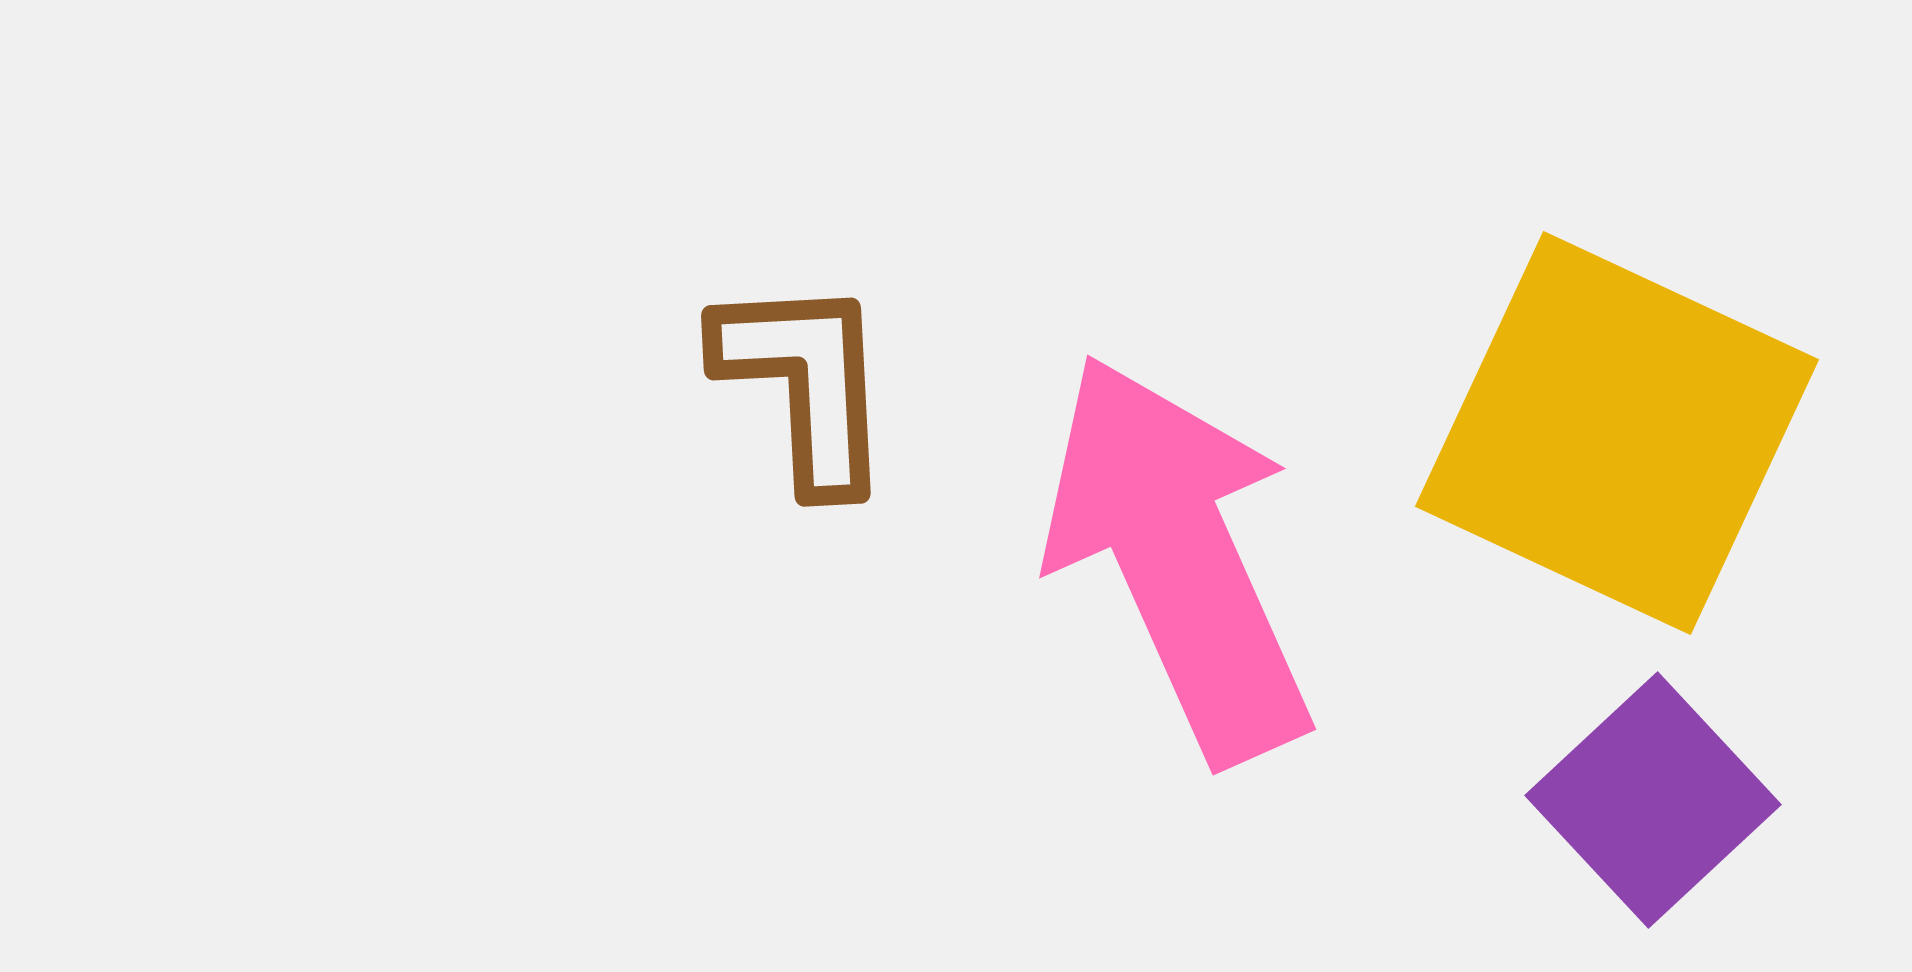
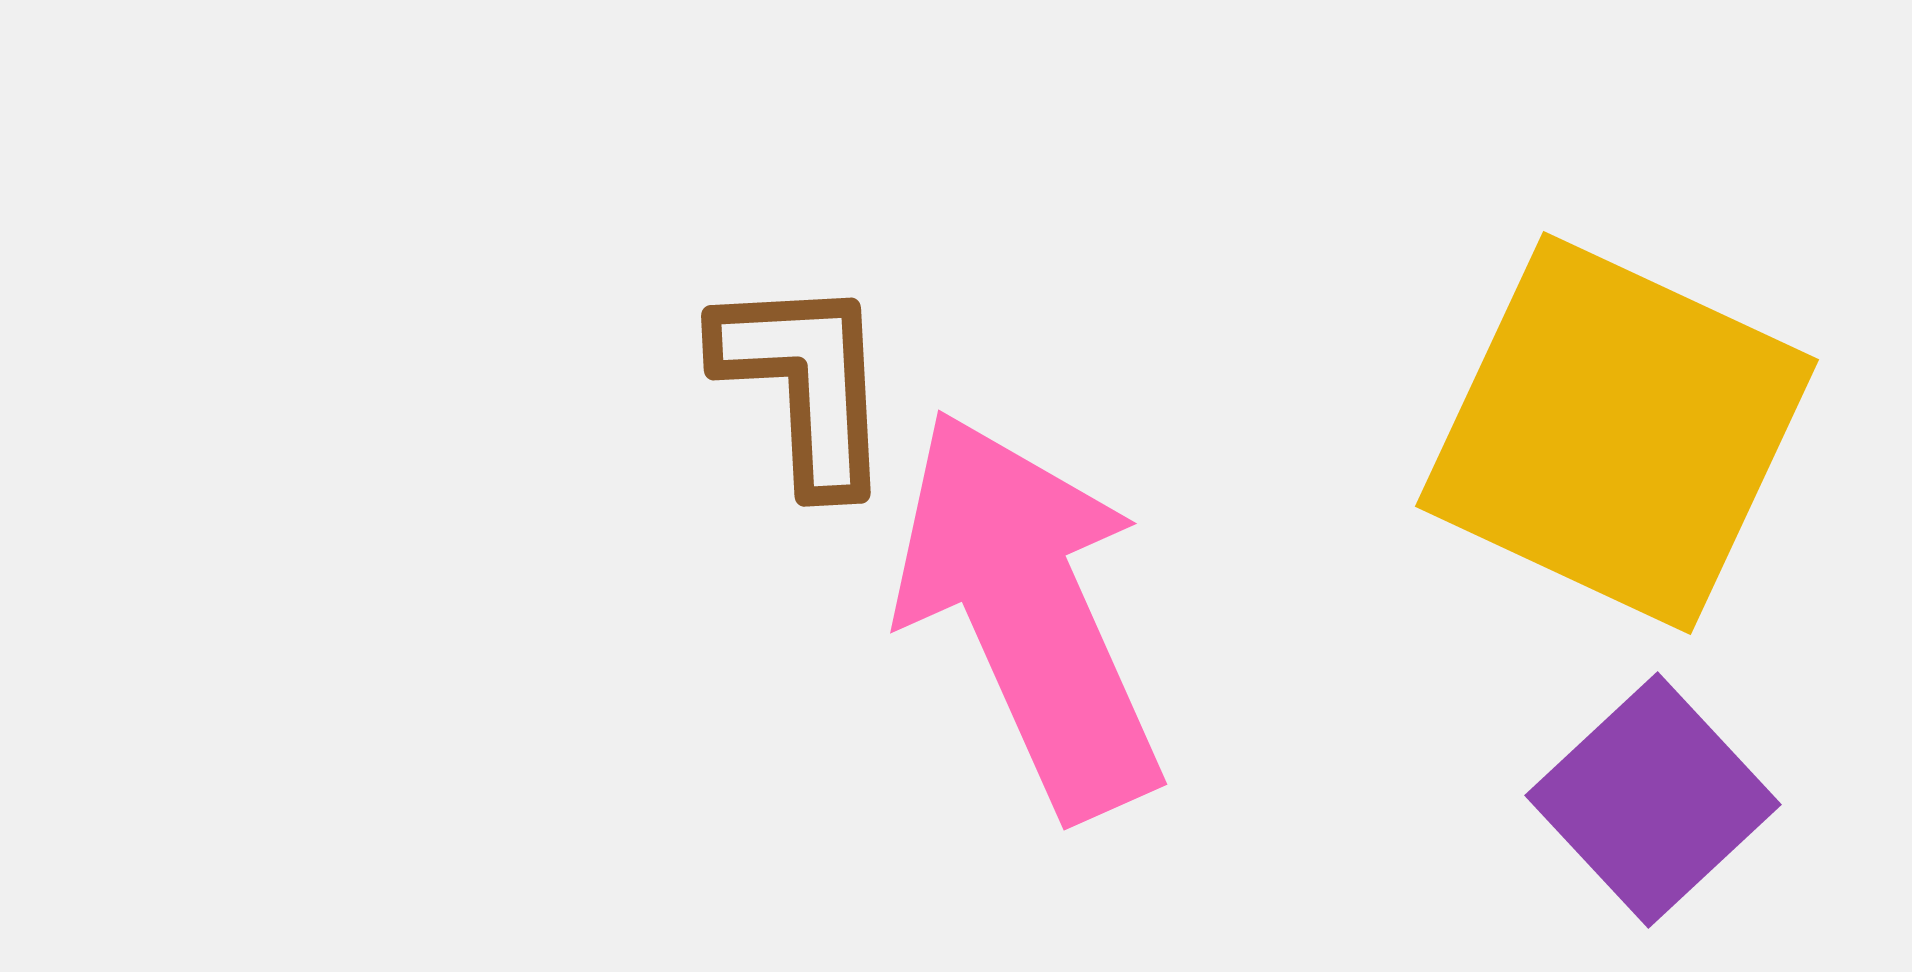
pink arrow: moved 149 px left, 55 px down
